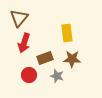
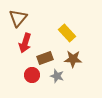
brown triangle: moved 1 px left
yellow rectangle: rotated 36 degrees counterclockwise
red arrow: moved 1 px right
brown star: moved 1 px right
red circle: moved 3 px right
